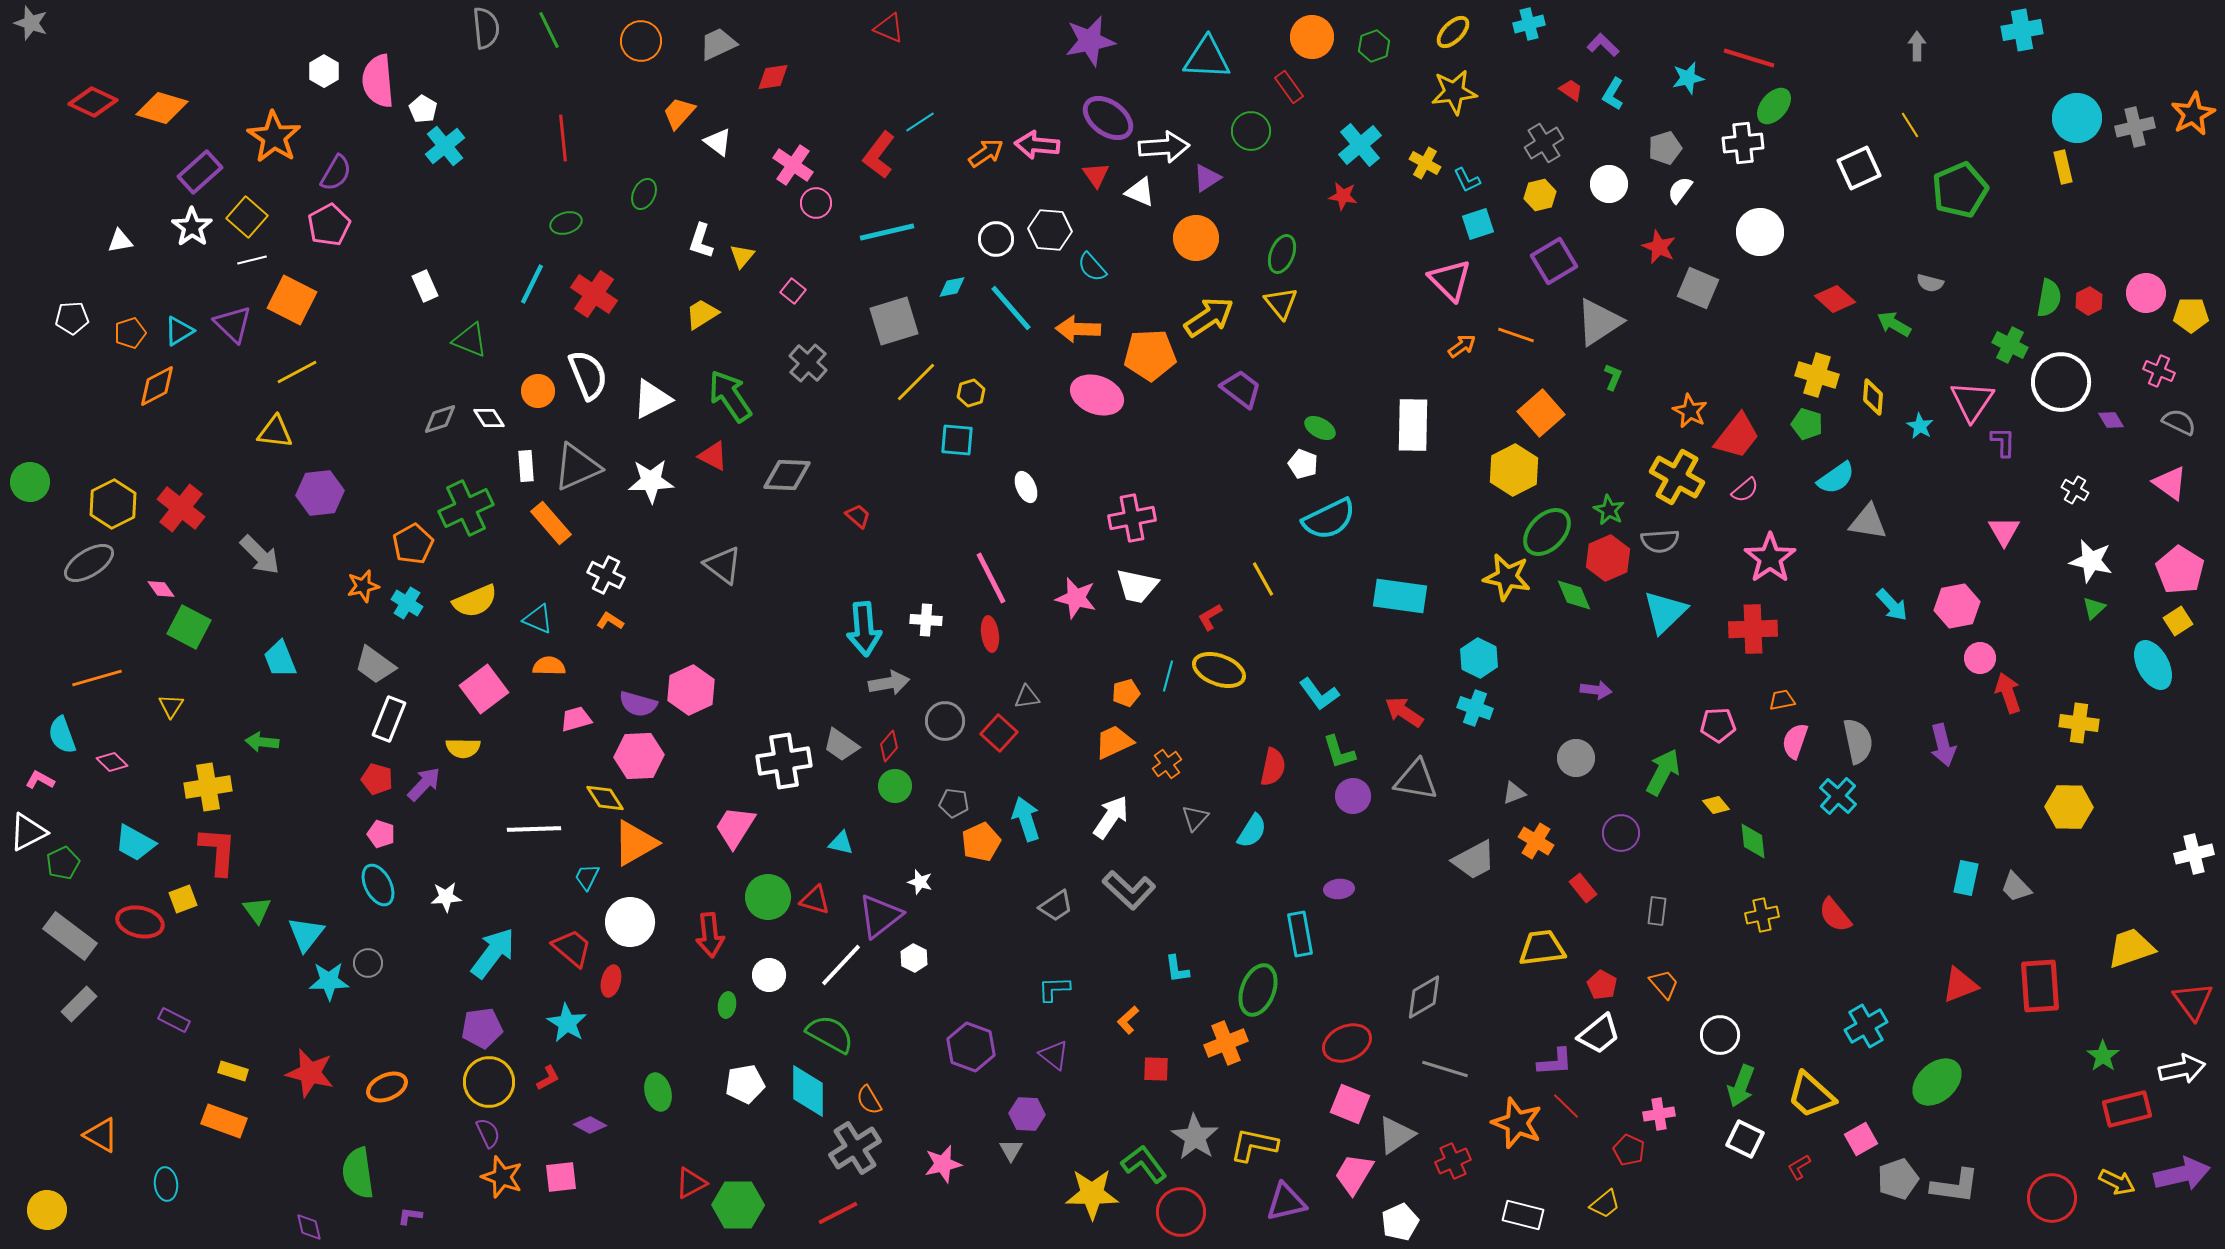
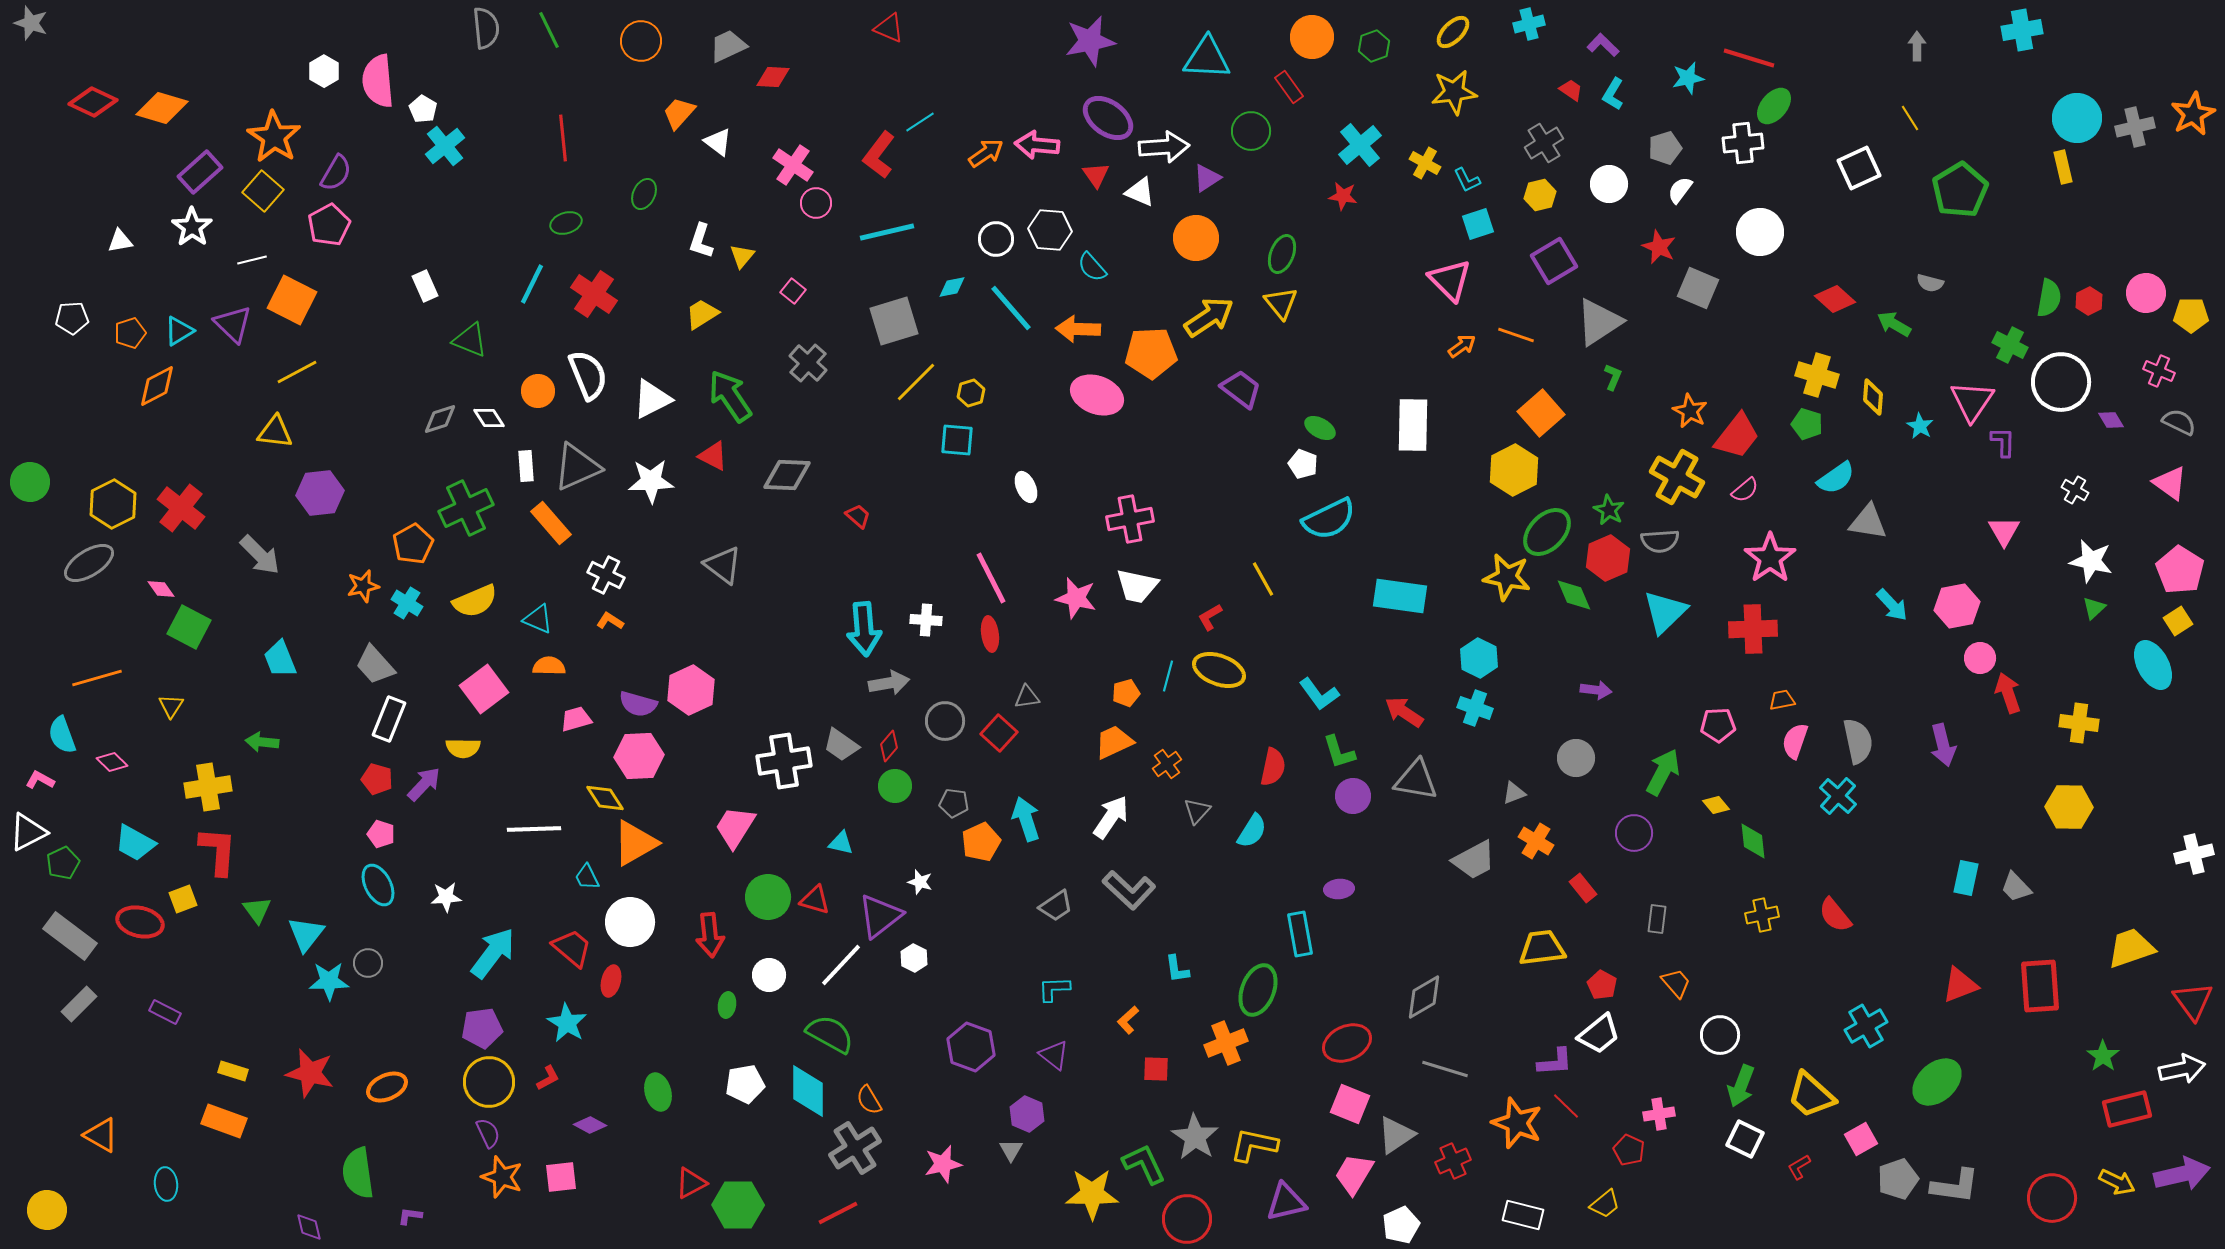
gray trapezoid at (718, 44): moved 10 px right, 2 px down
red diamond at (773, 77): rotated 12 degrees clockwise
yellow line at (1910, 125): moved 7 px up
green pentagon at (1960, 190): rotated 8 degrees counterclockwise
yellow square at (247, 217): moved 16 px right, 26 px up
orange pentagon at (1150, 355): moved 1 px right, 2 px up
pink cross at (1132, 518): moved 2 px left, 1 px down
gray trapezoid at (375, 665): rotated 12 degrees clockwise
gray triangle at (1195, 818): moved 2 px right, 7 px up
purple circle at (1621, 833): moved 13 px right
cyan trapezoid at (587, 877): rotated 52 degrees counterclockwise
gray rectangle at (1657, 911): moved 8 px down
orange trapezoid at (1664, 984): moved 12 px right, 1 px up
purple rectangle at (174, 1020): moved 9 px left, 8 px up
purple hexagon at (1027, 1114): rotated 20 degrees clockwise
green L-shape at (1144, 1164): rotated 12 degrees clockwise
red circle at (1181, 1212): moved 6 px right, 7 px down
white pentagon at (1400, 1222): moved 1 px right, 3 px down
